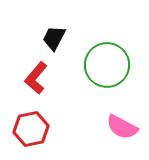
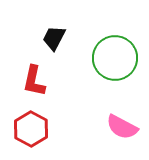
green circle: moved 8 px right, 7 px up
red L-shape: moved 2 px left, 3 px down; rotated 28 degrees counterclockwise
red hexagon: rotated 20 degrees counterclockwise
